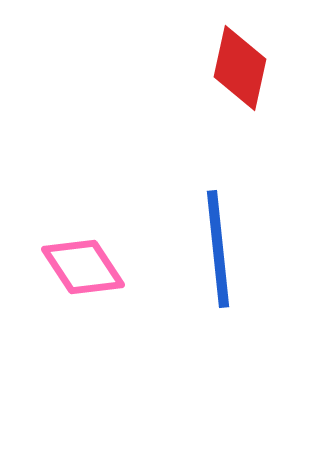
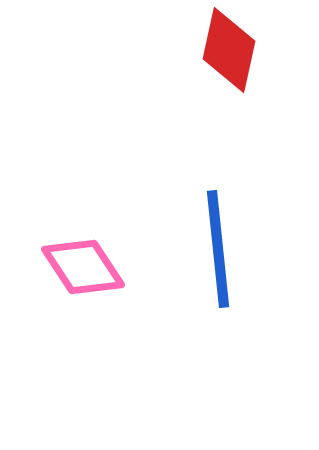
red diamond: moved 11 px left, 18 px up
